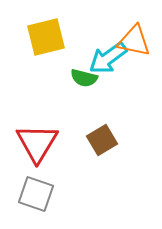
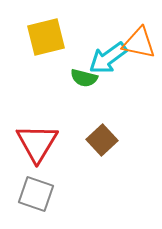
orange triangle: moved 5 px right, 2 px down
brown square: rotated 12 degrees counterclockwise
